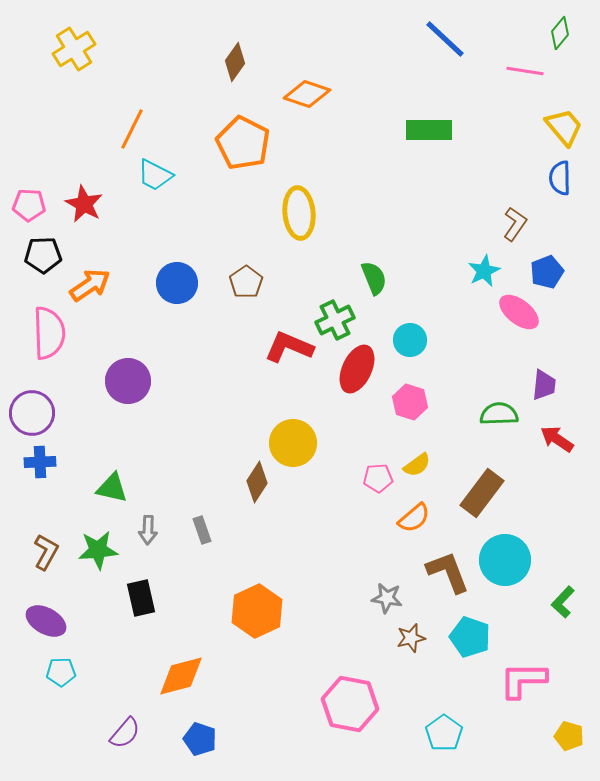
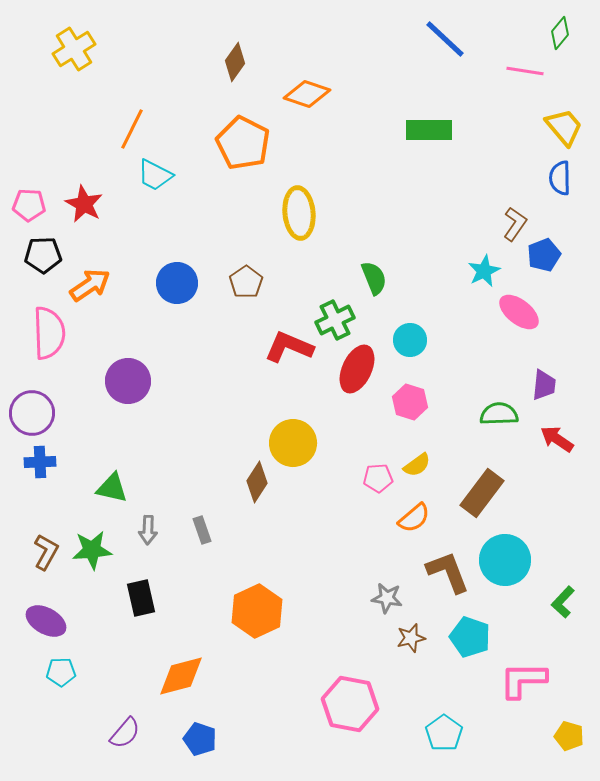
blue pentagon at (547, 272): moved 3 px left, 17 px up
green star at (98, 550): moved 6 px left
